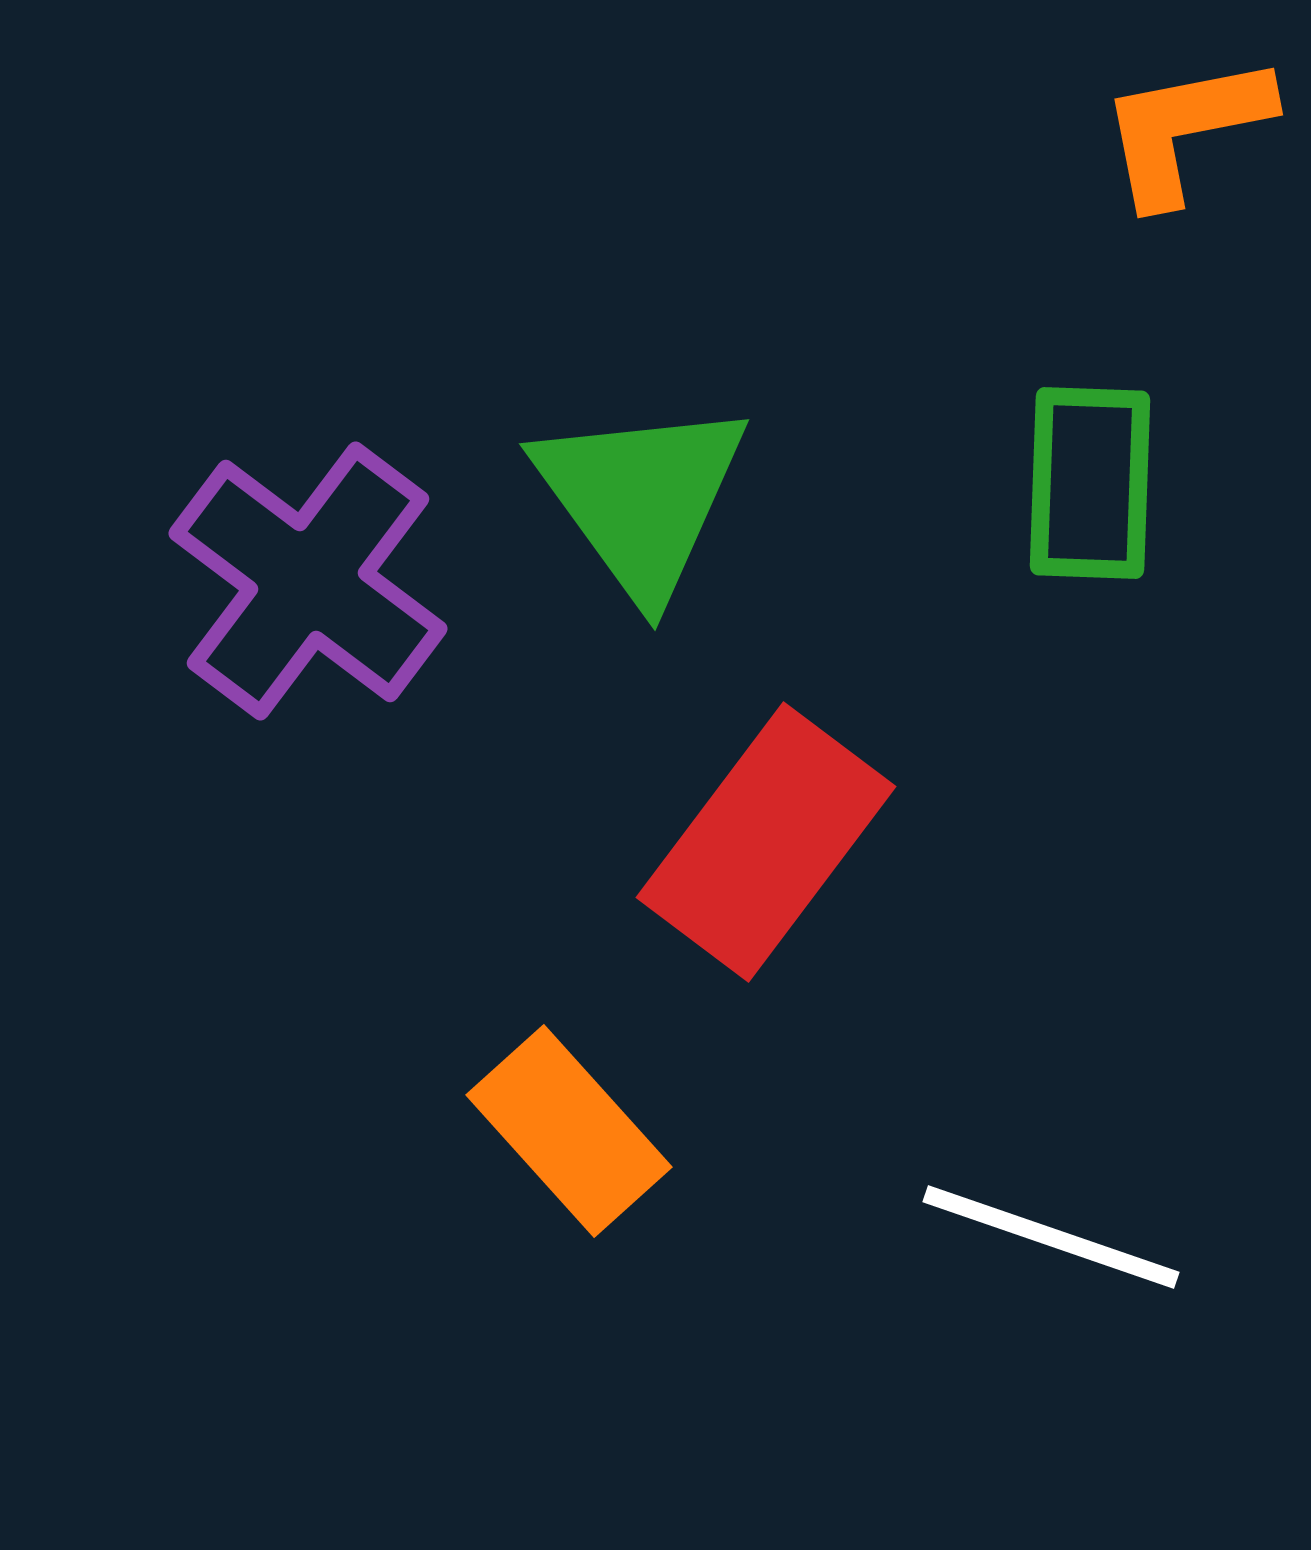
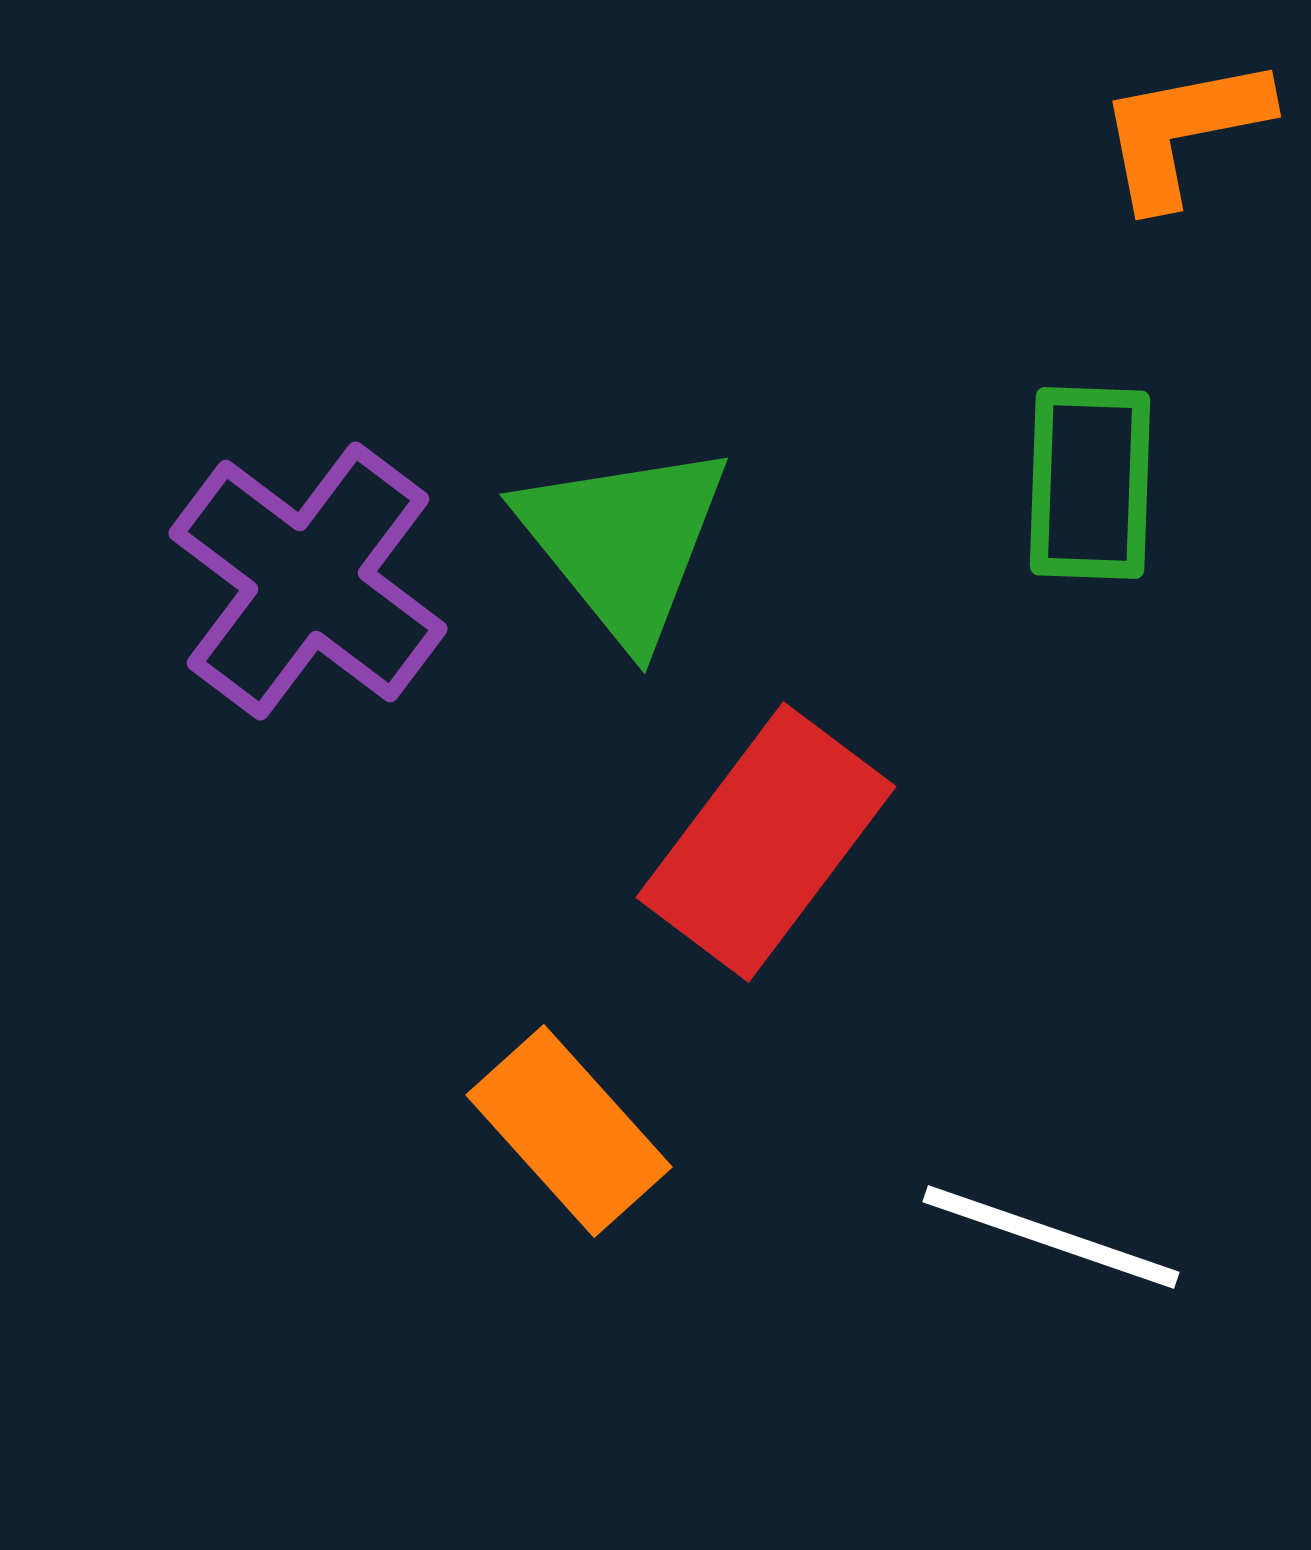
orange L-shape: moved 2 px left, 2 px down
green triangle: moved 17 px left, 44 px down; rotated 3 degrees counterclockwise
